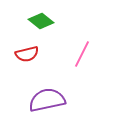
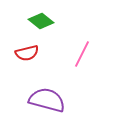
red semicircle: moved 1 px up
purple semicircle: rotated 27 degrees clockwise
